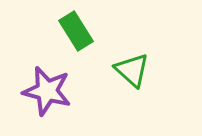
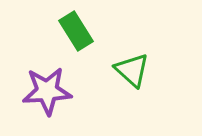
purple star: rotated 18 degrees counterclockwise
